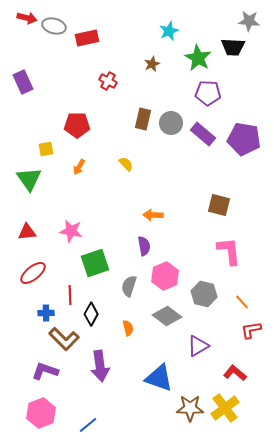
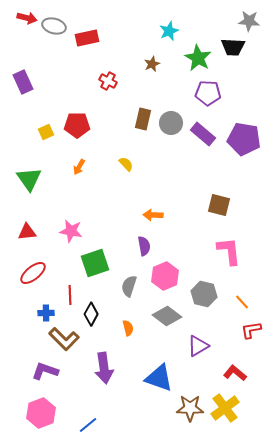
yellow square at (46, 149): moved 17 px up; rotated 14 degrees counterclockwise
purple arrow at (100, 366): moved 4 px right, 2 px down
